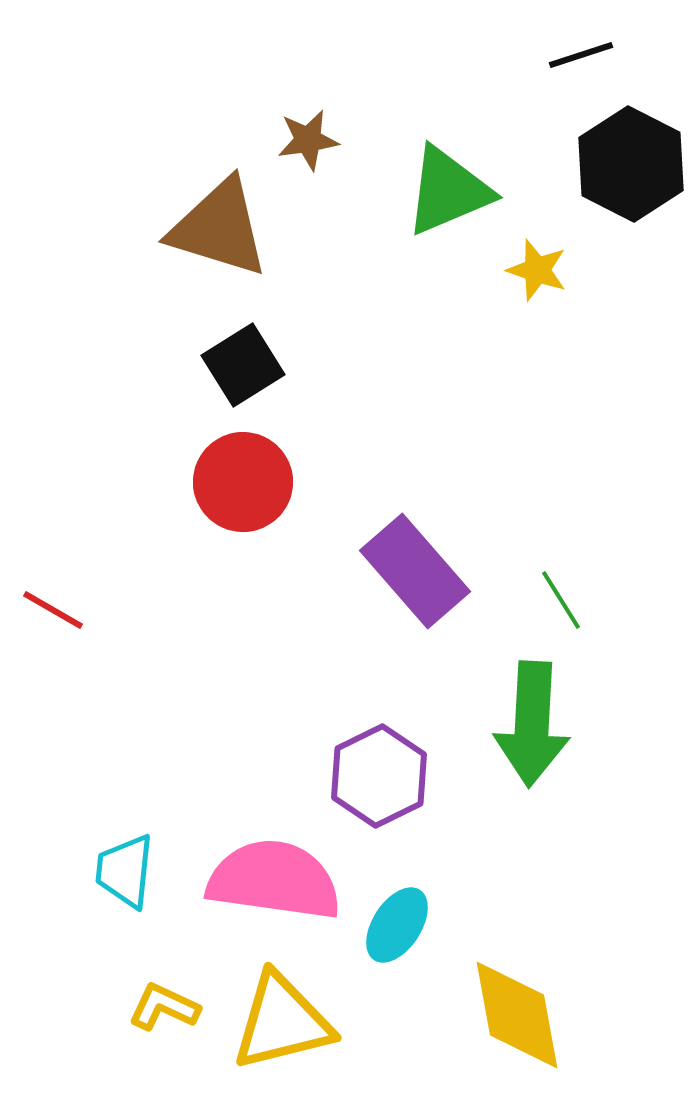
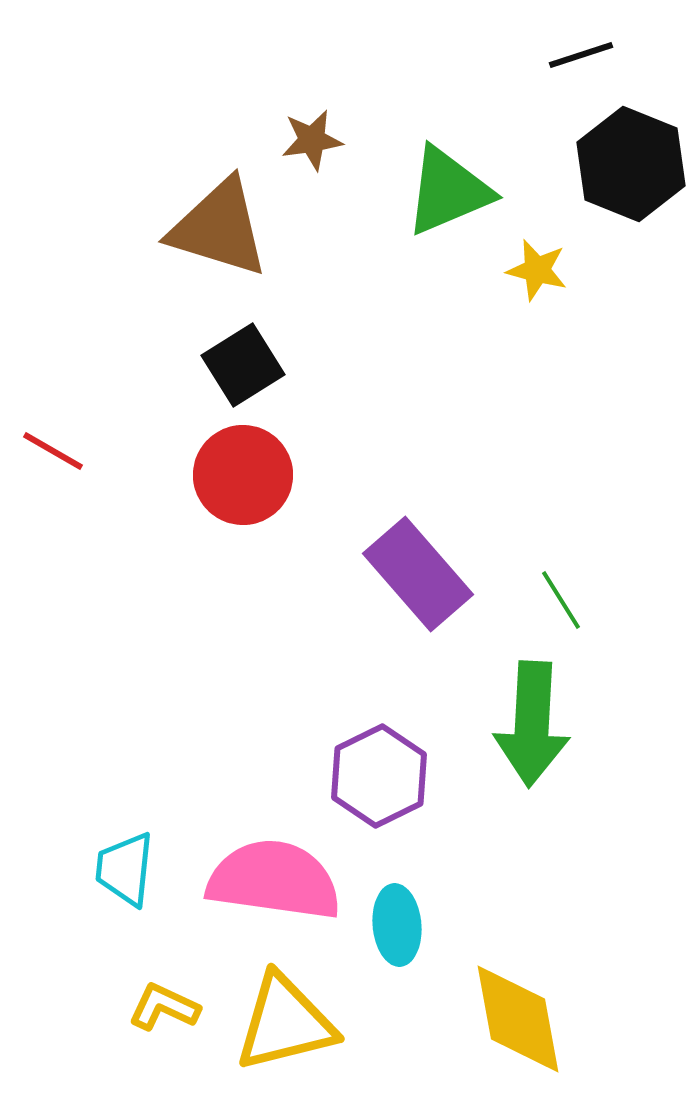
brown star: moved 4 px right
black hexagon: rotated 5 degrees counterclockwise
yellow star: rotated 4 degrees counterclockwise
red circle: moved 7 px up
purple rectangle: moved 3 px right, 3 px down
red line: moved 159 px up
cyan trapezoid: moved 2 px up
cyan ellipse: rotated 38 degrees counterclockwise
yellow diamond: moved 1 px right, 4 px down
yellow triangle: moved 3 px right, 1 px down
